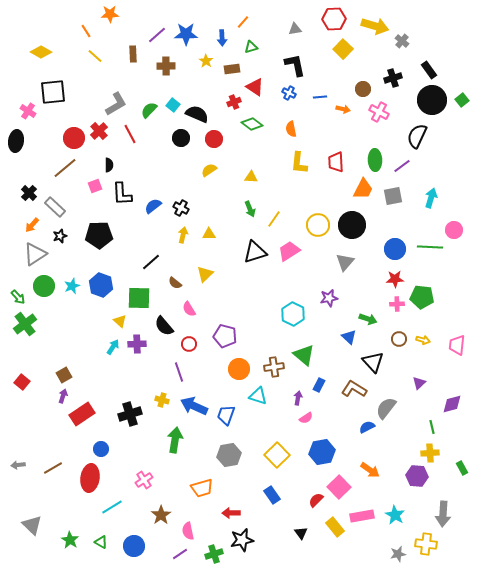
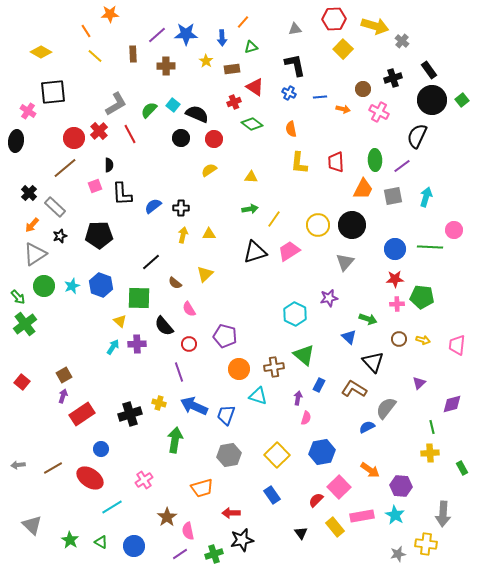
cyan arrow at (431, 198): moved 5 px left, 1 px up
black cross at (181, 208): rotated 28 degrees counterclockwise
green arrow at (250, 209): rotated 77 degrees counterclockwise
cyan hexagon at (293, 314): moved 2 px right
yellow cross at (162, 400): moved 3 px left, 3 px down
pink semicircle at (306, 418): rotated 40 degrees counterclockwise
purple hexagon at (417, 476): moved 16 px left, 10 px down
red ellipse at (90, 478): rotated 64 degrees counterclockwise
brown star at (161, 515): moved 6 px right, 2 px down
